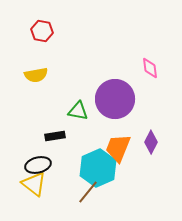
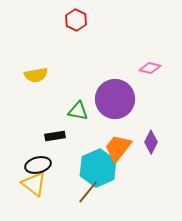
red hexagon: moved 34 px right, 11 px up; rotated 15 degrees clockwise
pink diamond: rotated 70 degrees counterclockwise
orange trapezoid: rotated 16 degrees clockwise
